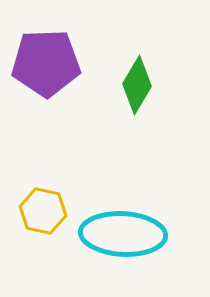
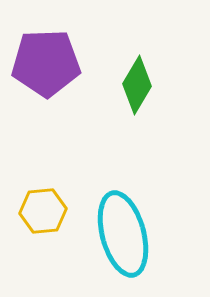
yellow hexagon: rotated 18 degrees counterclockwise
cyan ellipse: rotated 72 degrees clockwise
